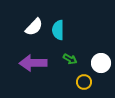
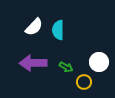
green arrow: moved 4 px left, 8 px down
white circle: moved 2 px left, 1 px up
